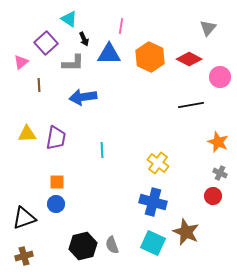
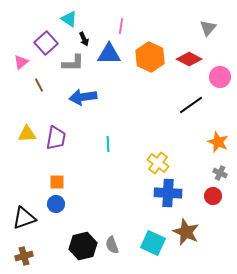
brown line: rotated 24 degrees counterclockwise
black line: rotated 25 degrees counterclockwise
cyan line: moved 6 px right, 6 px up
blue cross: moved 15 px right, 9 px up; rotated 12 degrees counterclockwise
